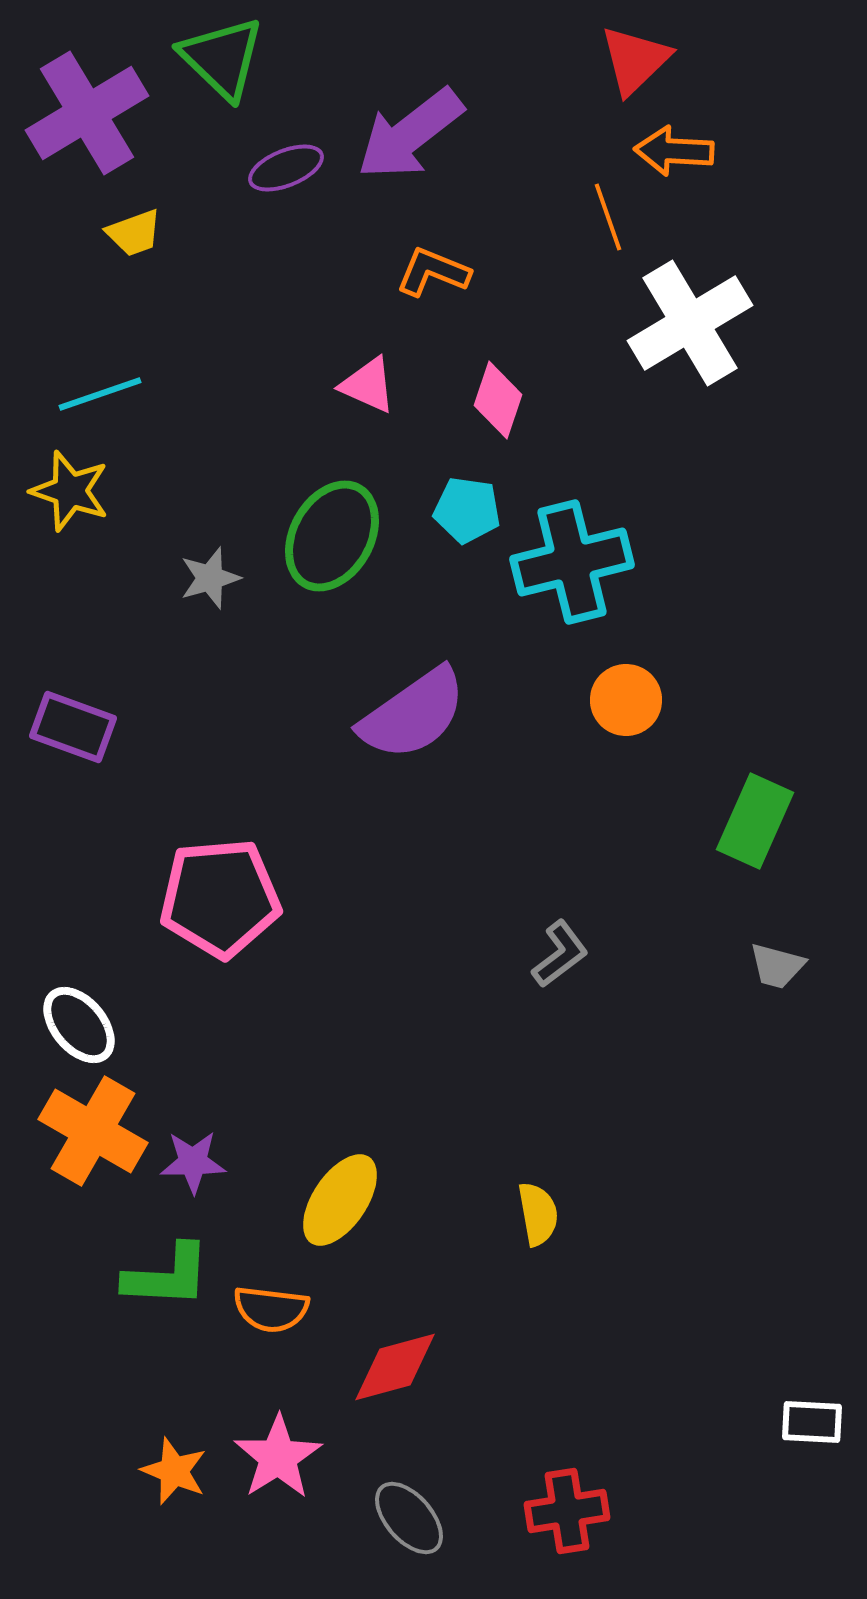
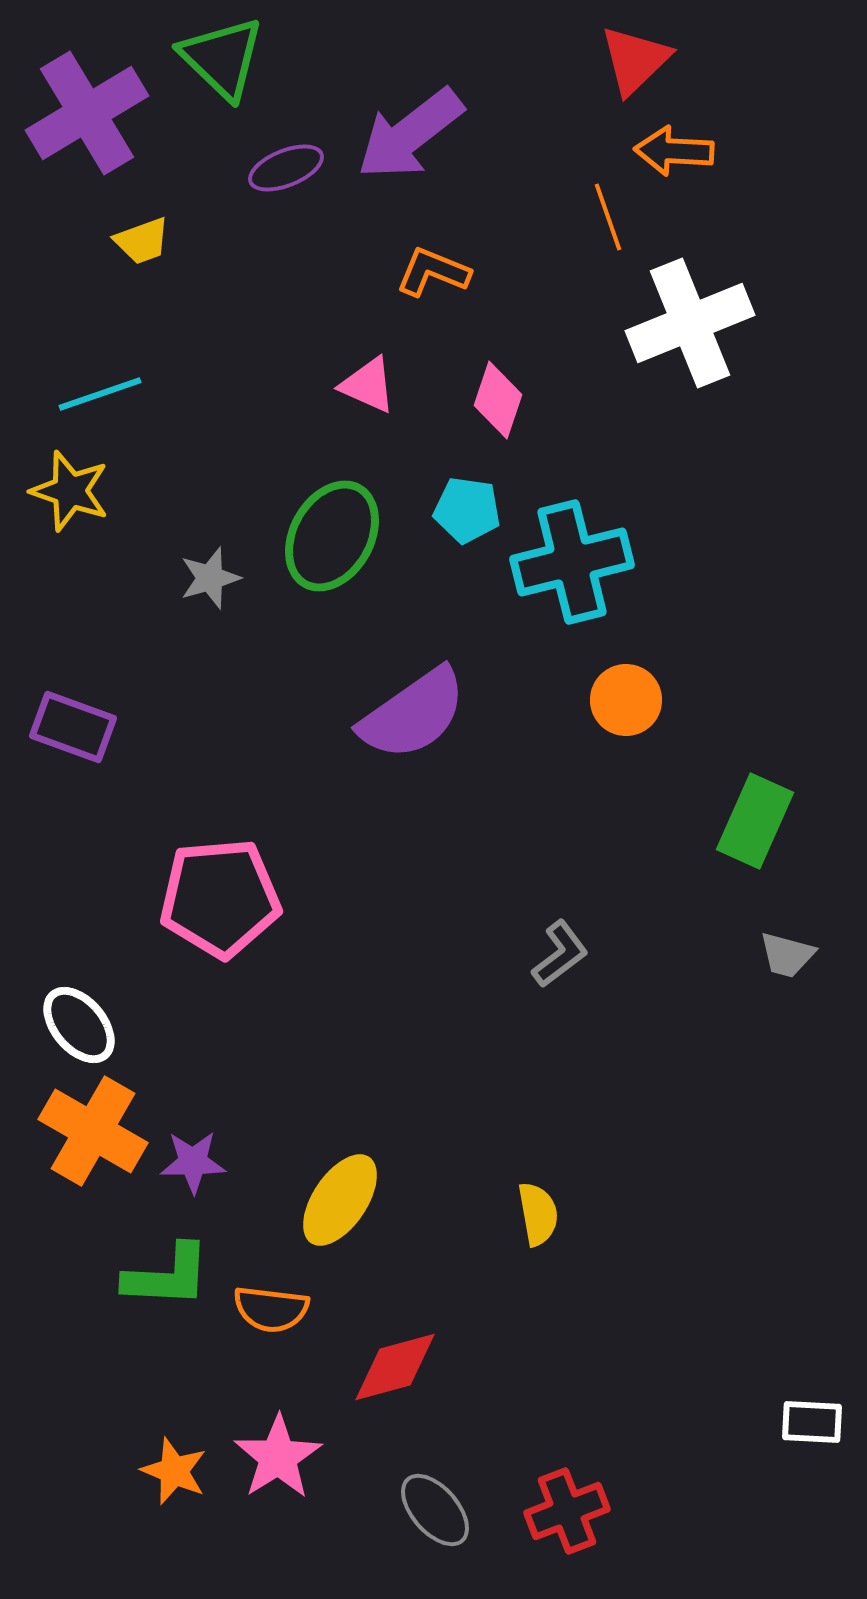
yellow trapezoid: moved 8 px right, 8 px down
white cross: rotated 9 degrees clockwise
gray trapezoid: moved 10 px right, 11 px up
red cross: rotated 12 degrees counterclockwise
gray ellipse: moved 26 px right, 8 px up
